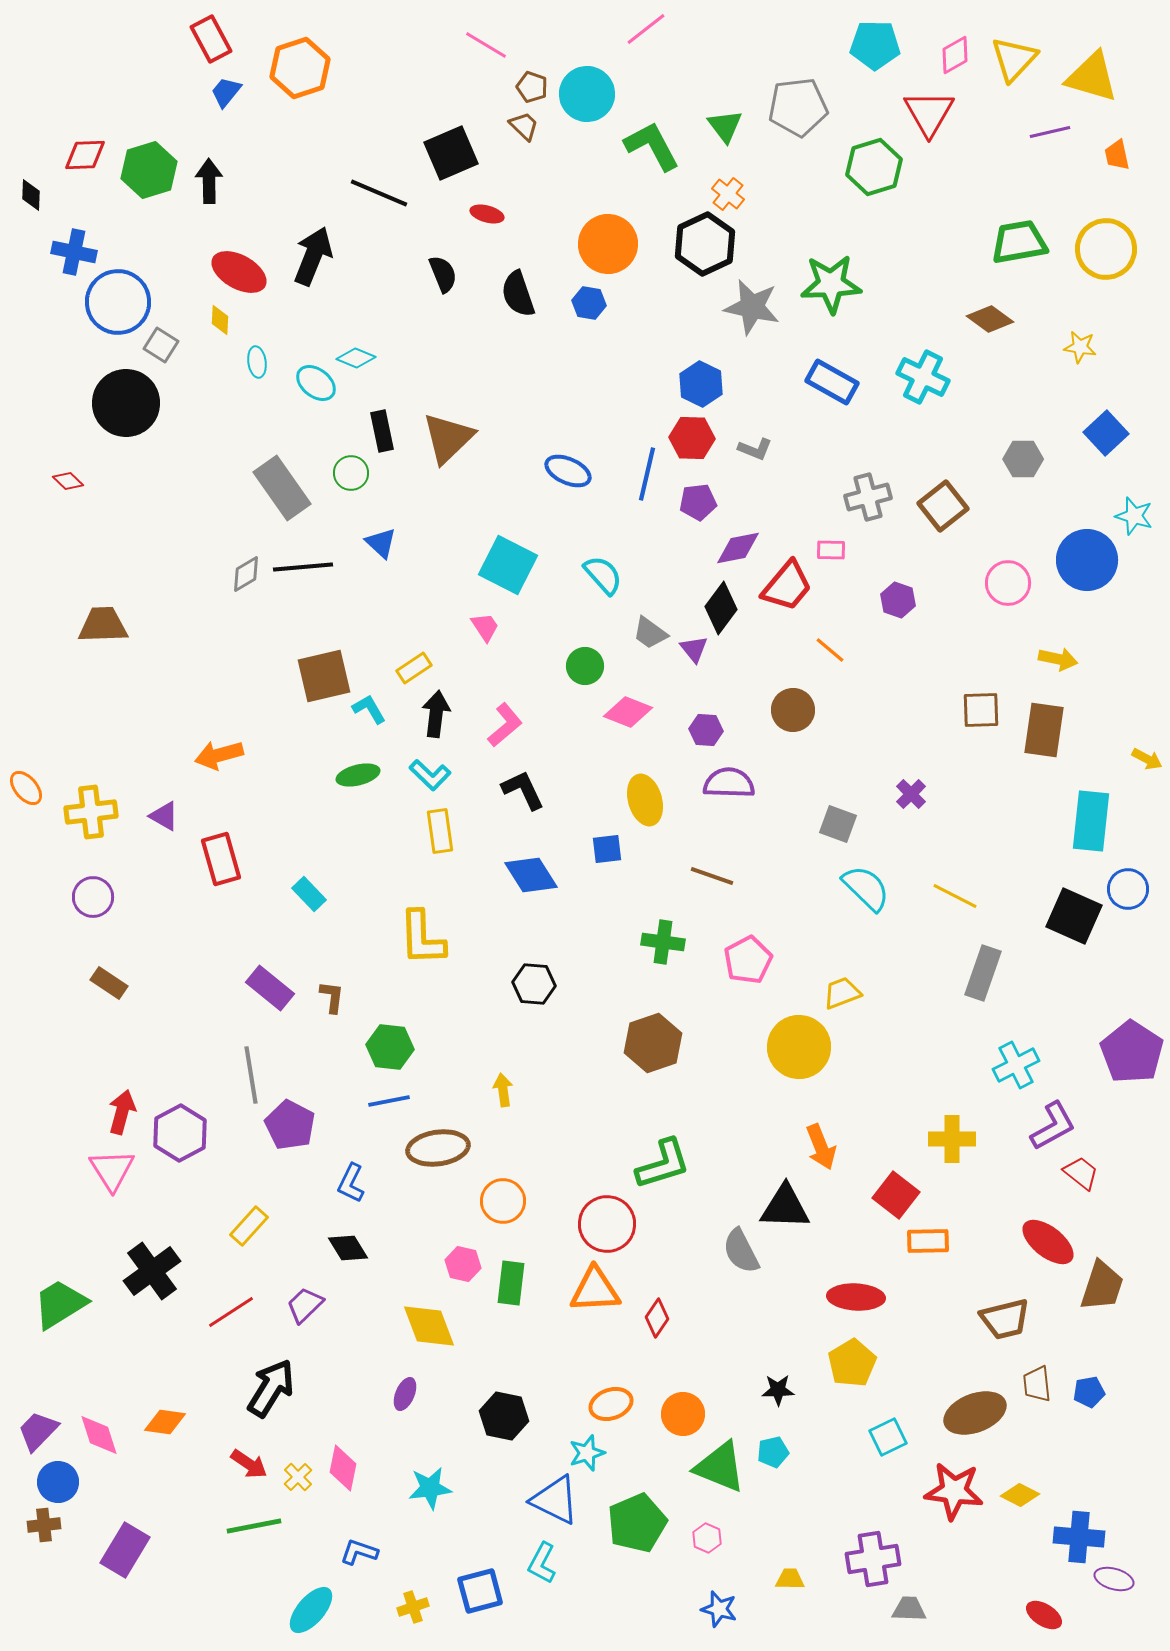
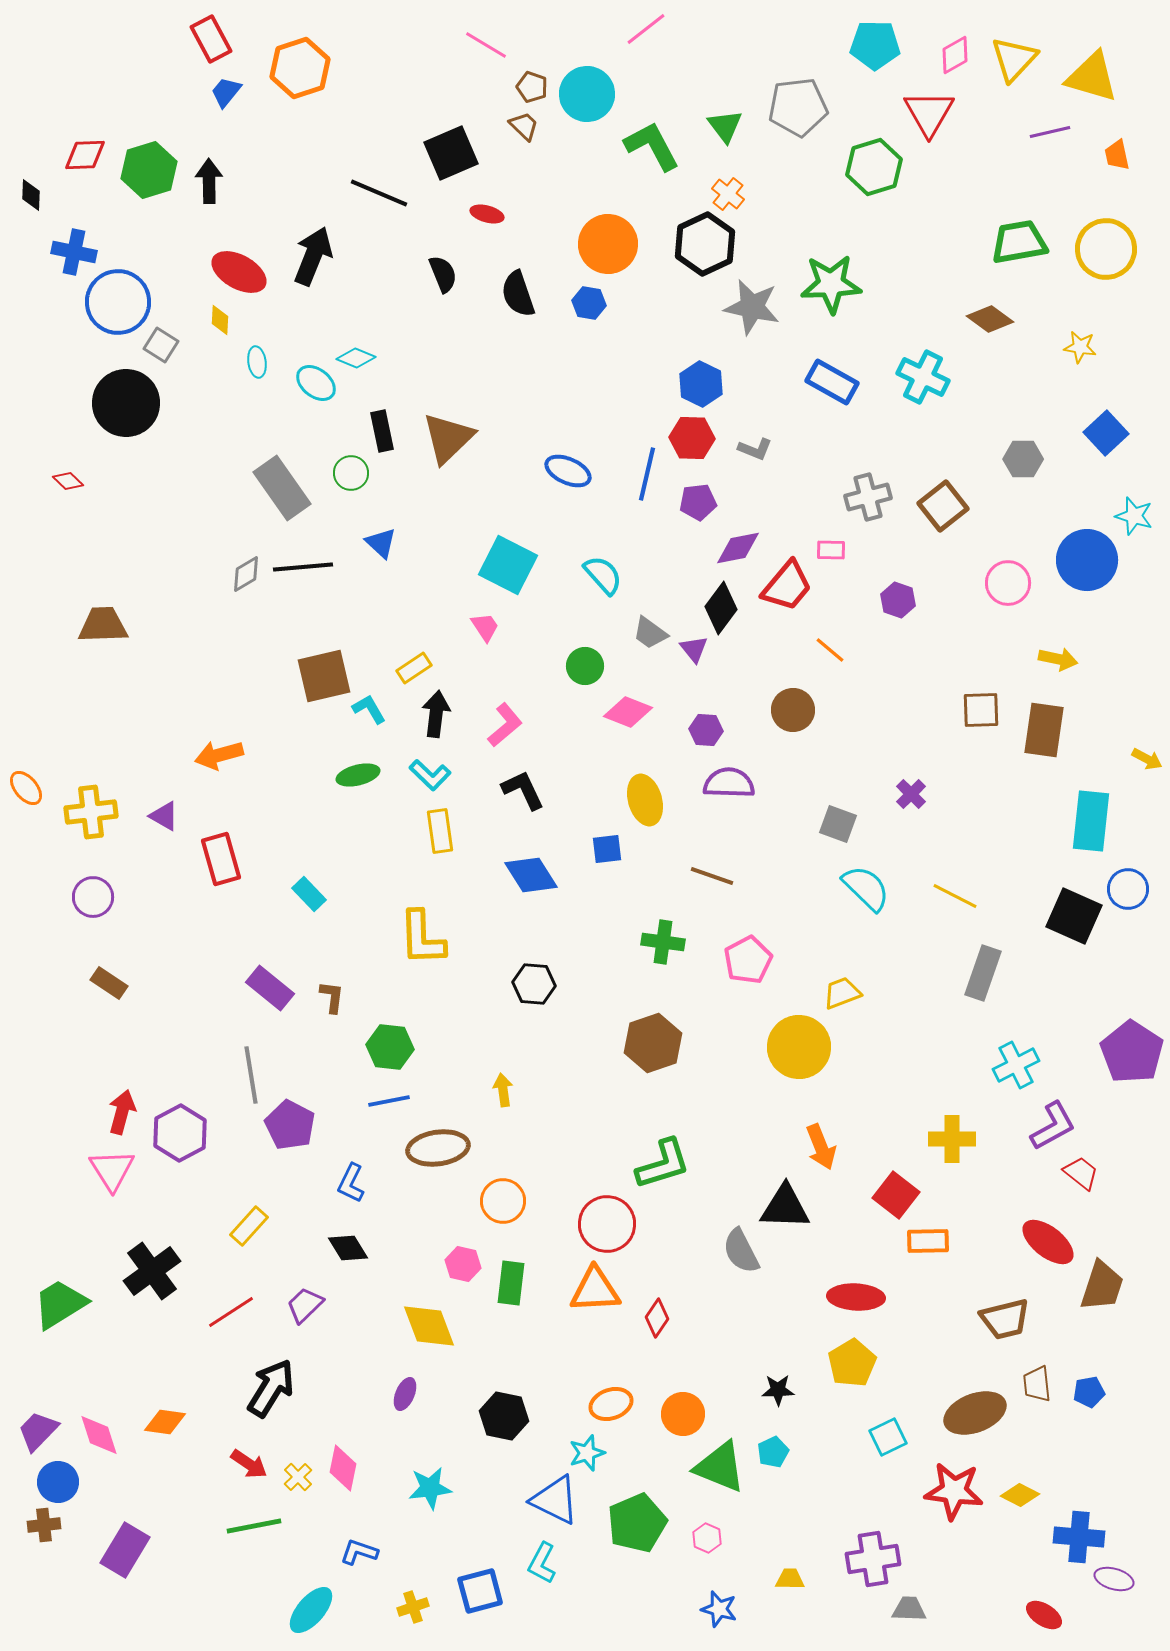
cyan pentagon at (773, 1452): rotated 12 degrees counterclockwise
